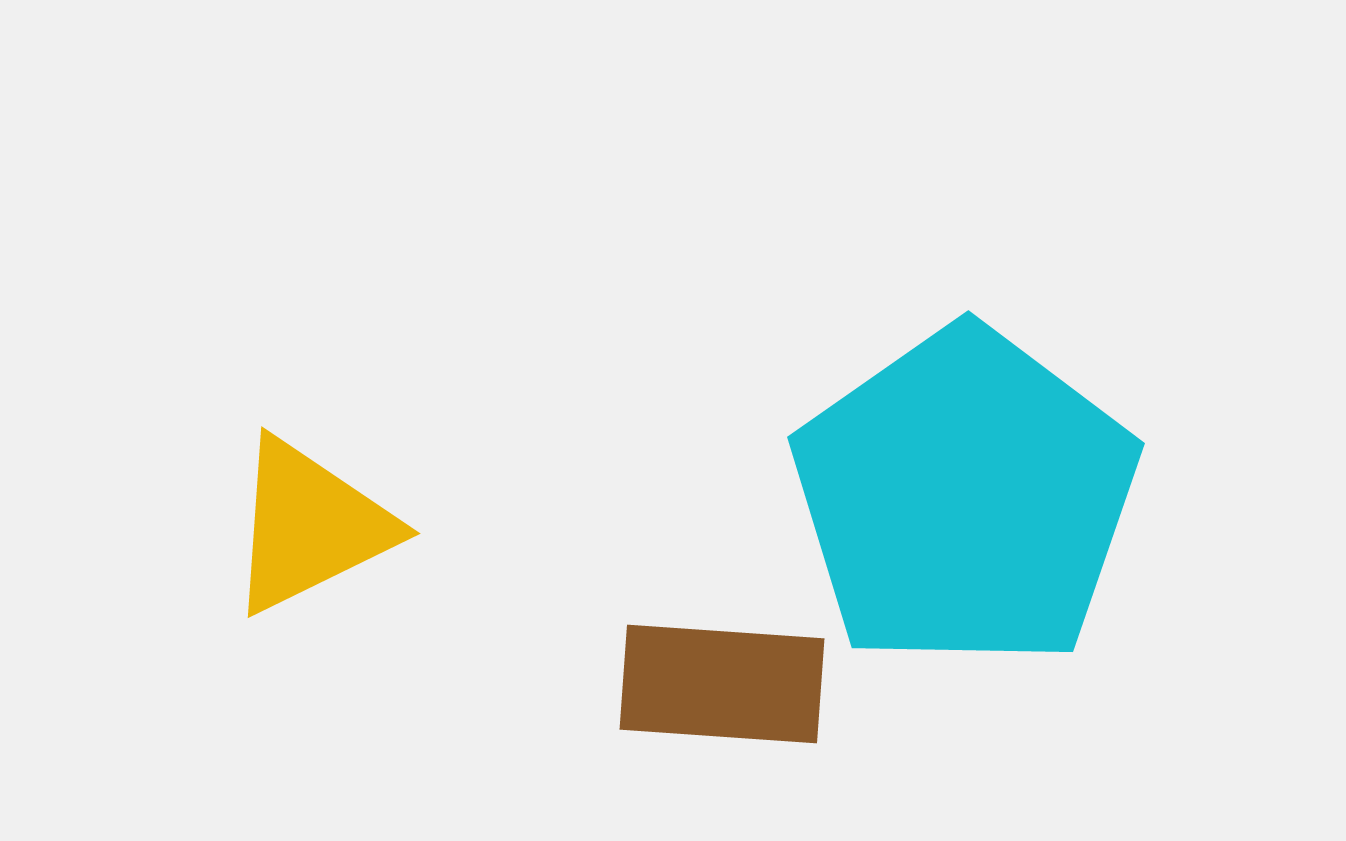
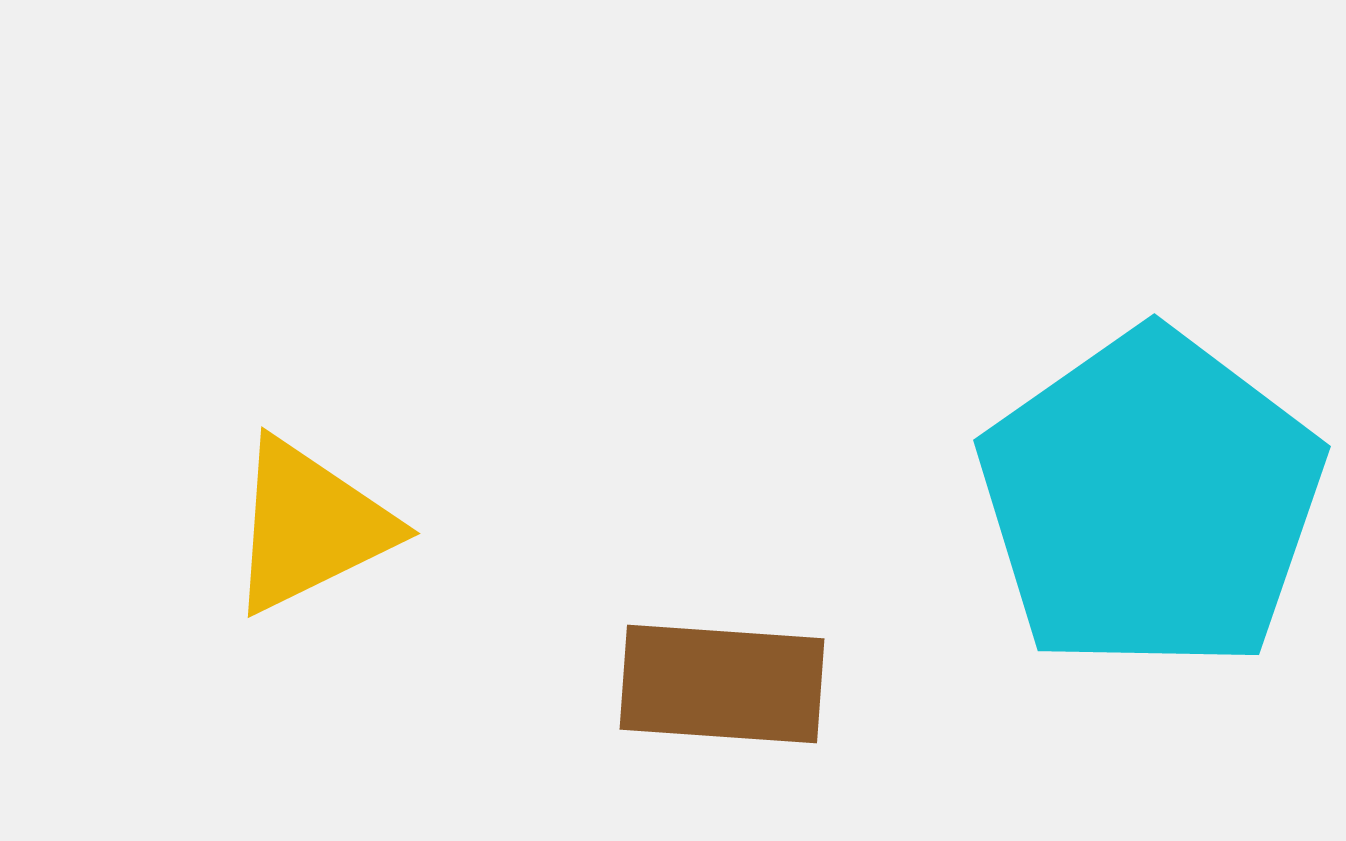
cyan pentagon: moved 186 px right, 3 px down
